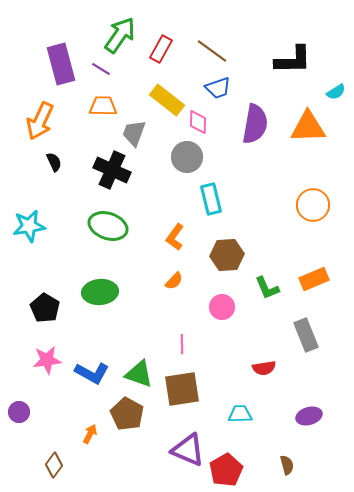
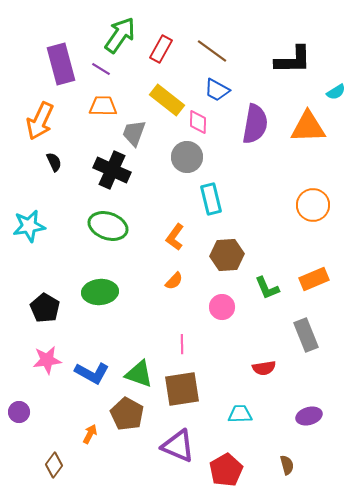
blue trapezoid at (218, 88): moved 1 px left, 2 px down; rotated 48 degrees clockwise
purple triangle at (188, 450): moved 10 px left, 4 px up
